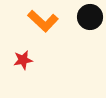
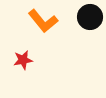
orange L-shape: rotated 8 degrees clockwise
